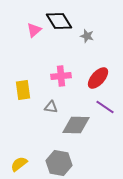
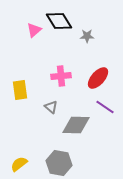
gray star: rotated 16 degrees counterclockwise
yellow rectangle: moved 3 px left
gray triangle: rotated 32 degrees clockwise
